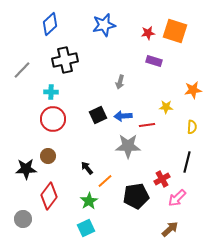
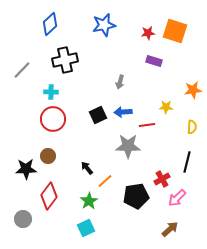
blue arrow: moved 4 px up
